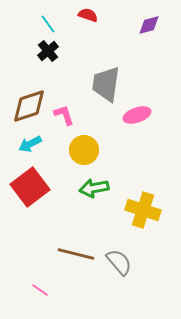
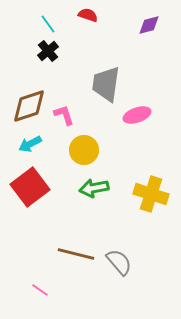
yellow cross: moved 8 px right, 16 px up
